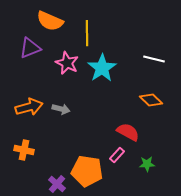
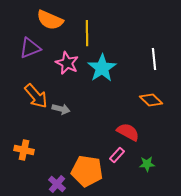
orange semicircle: moved 1 px up
white line: rotated 70 degrees clockwise
orange arrow: moved 7 px right, 11 px up; rotated 64 degrees clockwise
